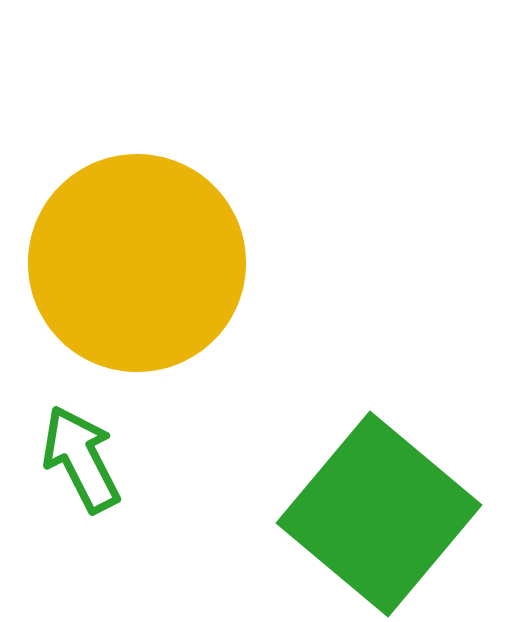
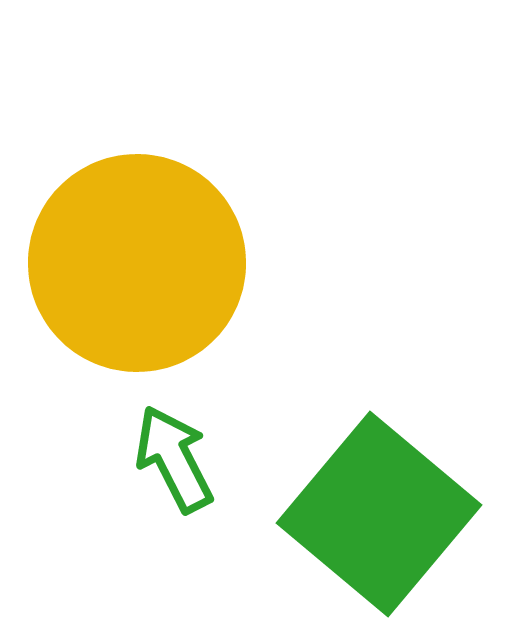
green arrow: moved 93 px right
